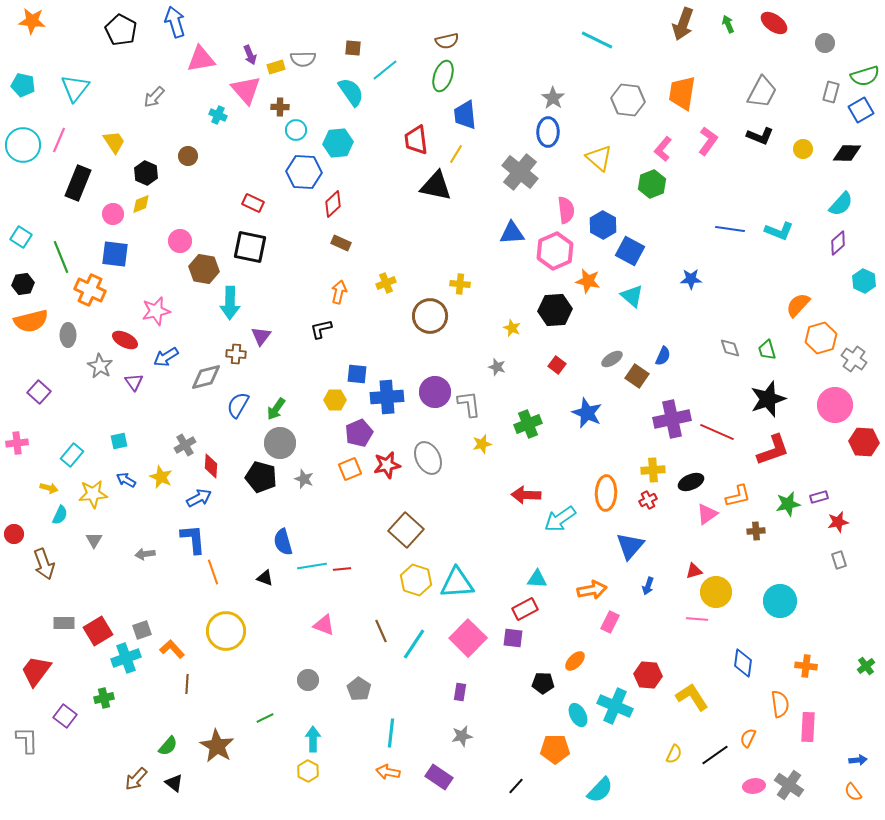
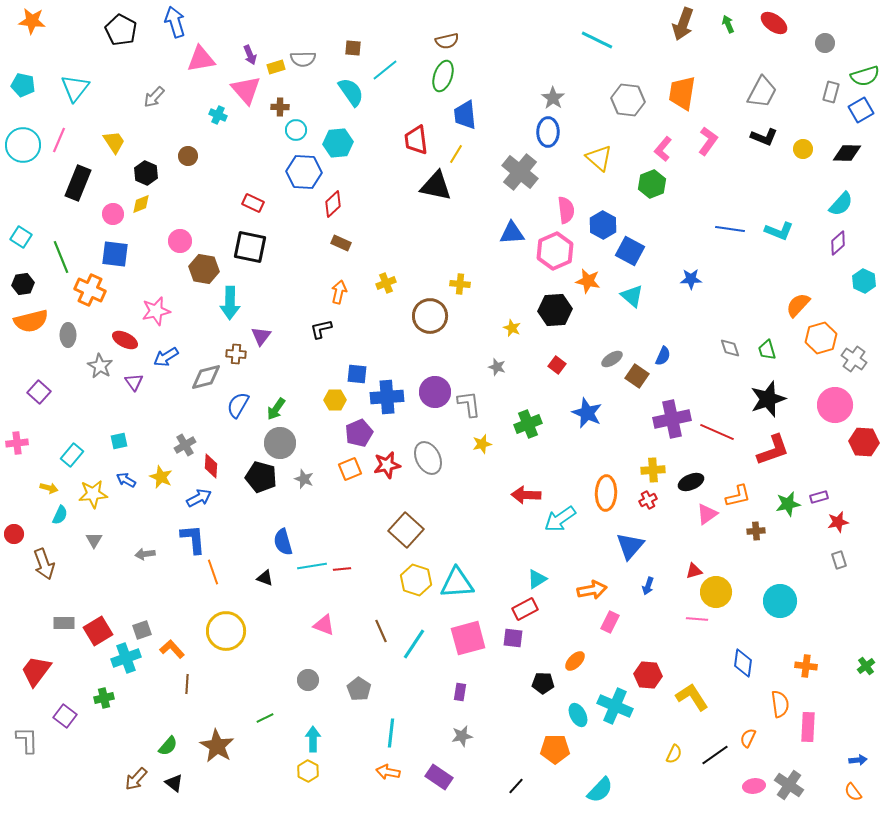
black L-shape at (760, 136): moved 4 px right, 1 px down
cyan triangle at (537, 579): rotated 35 degrees counterclockwise
pink square at (468, 638): rotated 30 degrees clockwise
